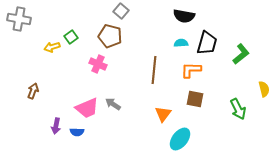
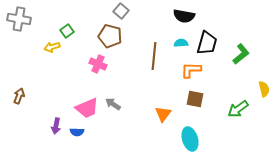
green square: moved 4 px left, 6 px up
brown line: moved 14 px up
brown arrow: moved 14 px left, 5 px down
green arrow: rotated 80 degrees clockwise
cyan ellipse: moved 10 px right; rotated 55 degrees counterclockwise
